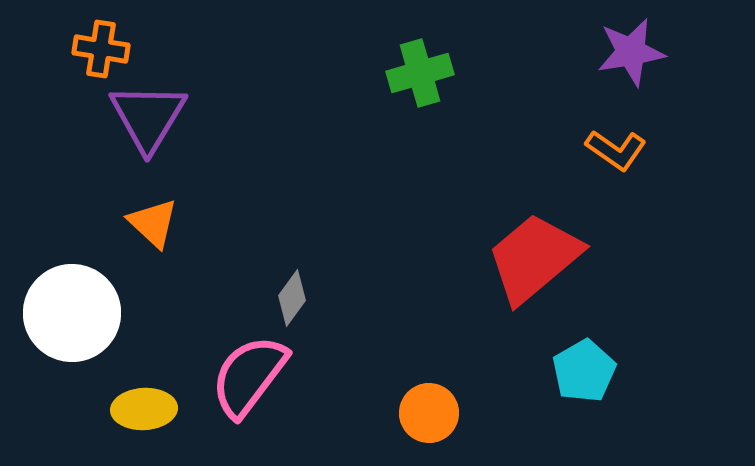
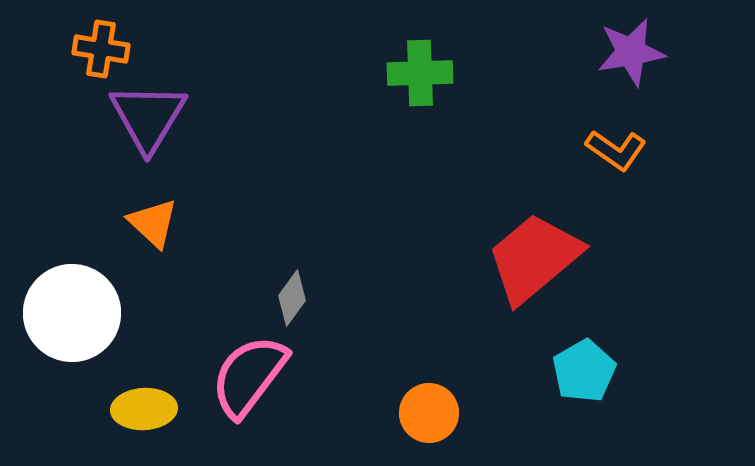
green cross: rotated 14 degrees clockwise
